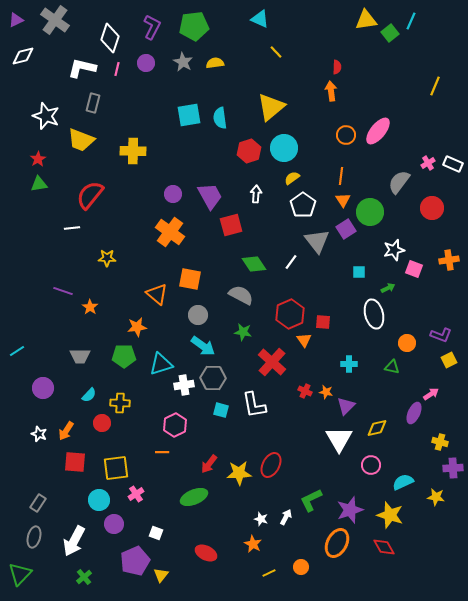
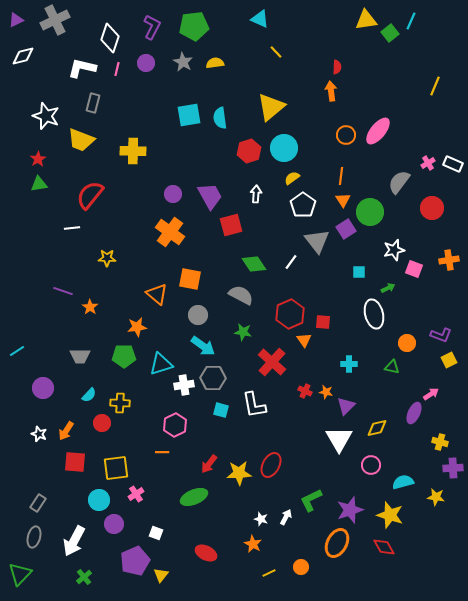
gray cross at (55, 20): rotated 28 degrees clockwise
cyan semicircle at (403, 482): rotated 10 degrees clockwise
